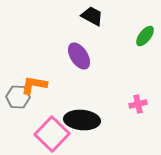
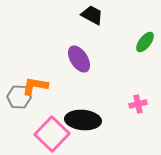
black trapezoid: moved 1 px up
green ellipse: moved 6 px down
purple ellipse: moved 3 px down
orange L-shape: moved 1 px right, 1 px down
gray hexagon: moved 1 px right
black ellipse: moved 1 px right
